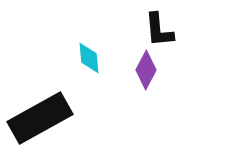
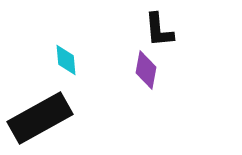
cyan diamond: moved 23 px left, 2 px down
purple diamond: rotated 18 degrees counterclockwise
